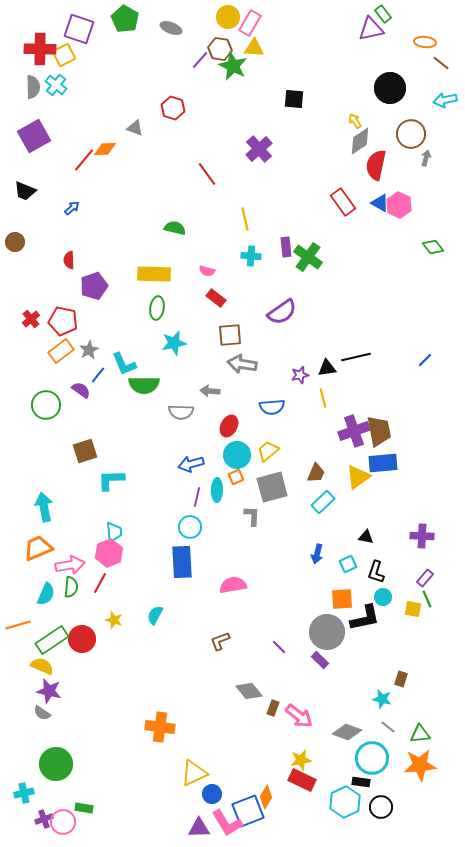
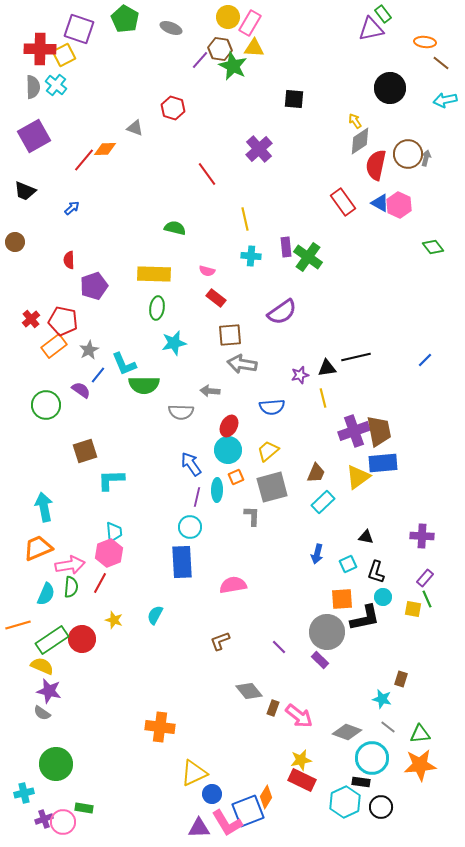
brown circle at (411, 134): moved 3 px left, 20 px down
orange rectangle at (61, 351): moved 7 px left, 5 px up
cyan circle at (237, 455): moved 9 px left, 5 px up
blue arrow at (191, 464): rotated 70 degrees clockwise
